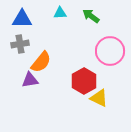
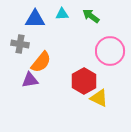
cyan triangle: moved 2 px right, 1 px down
blue triangle: moved 13 px right
gray cross: rotated 18 degrees clockwise
